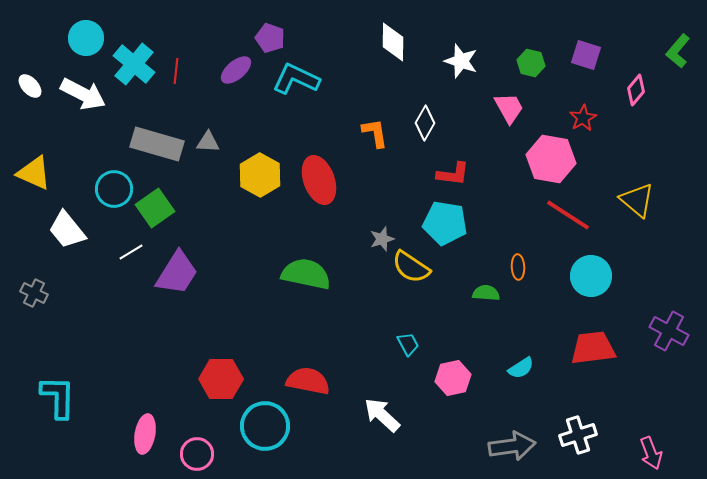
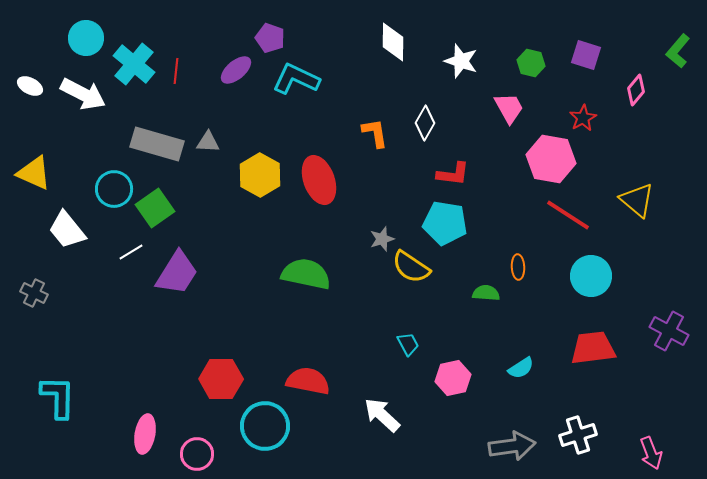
white ellipse at (30, 86): rotated 20 degrees counterclockwise
